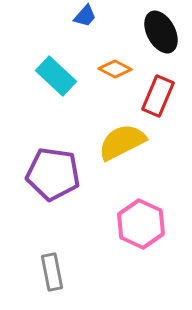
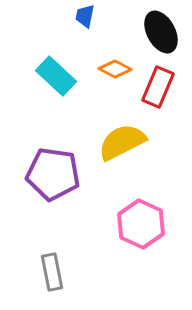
blue trapezoid: rotated 150 degrees clockwise
red rectangle: moved 9 px up
